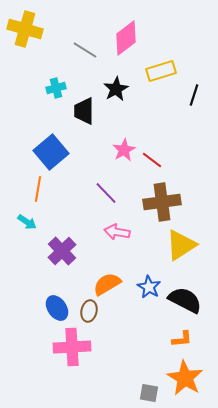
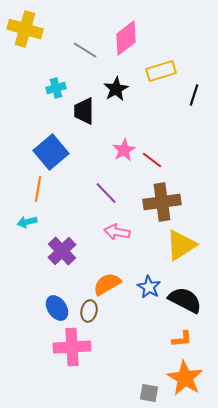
cyan arrow: rotated 132 degrees clockwise
